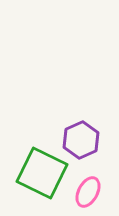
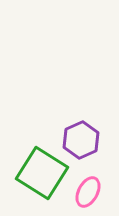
green square: rotated 6 degrees clockwise
